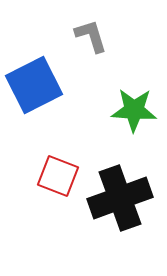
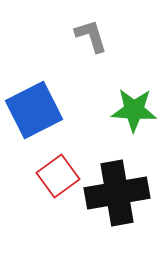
blue square: moved 25 px down
red square: rotated 33 degrees clockwise
black cross: moved 3 px left, 5 px up; rotated 10 degrees clockwise
